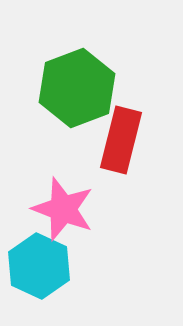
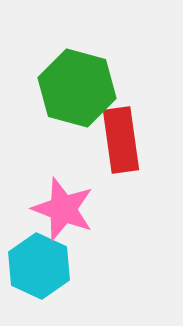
green hexagon: rotated 24 degrees counterclockwise
red rectangle: rotated 22 degrees counterclockwise
